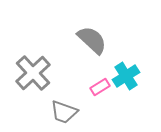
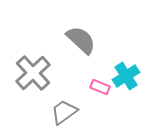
gray semicircle: moved 11 px left
pink rectangle: rotated 54 degrees clockwise
gray trapezoid: rotated 124 degrees clockwise
